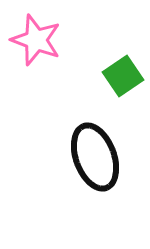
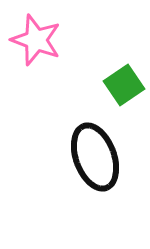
green square: moved 1 px right, 9 px down
